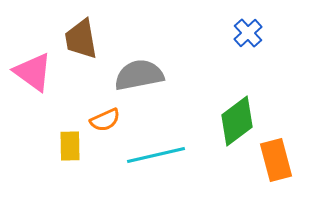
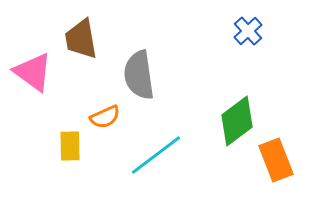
blue cross: moved 2 px up
gray semicircle: rotated 87 degrees counterclockwise
orange semicircle: moved 3 px up
cyan line: rotated 24 degrees counterclockwise
orange rectangle: rotated 6 degrees counterclockwise
